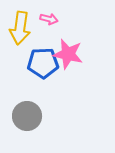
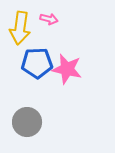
pink star: moved 1 px left, 15 px down
blue pentagon: moved 6 px left
gray circle: moved 6 px down
